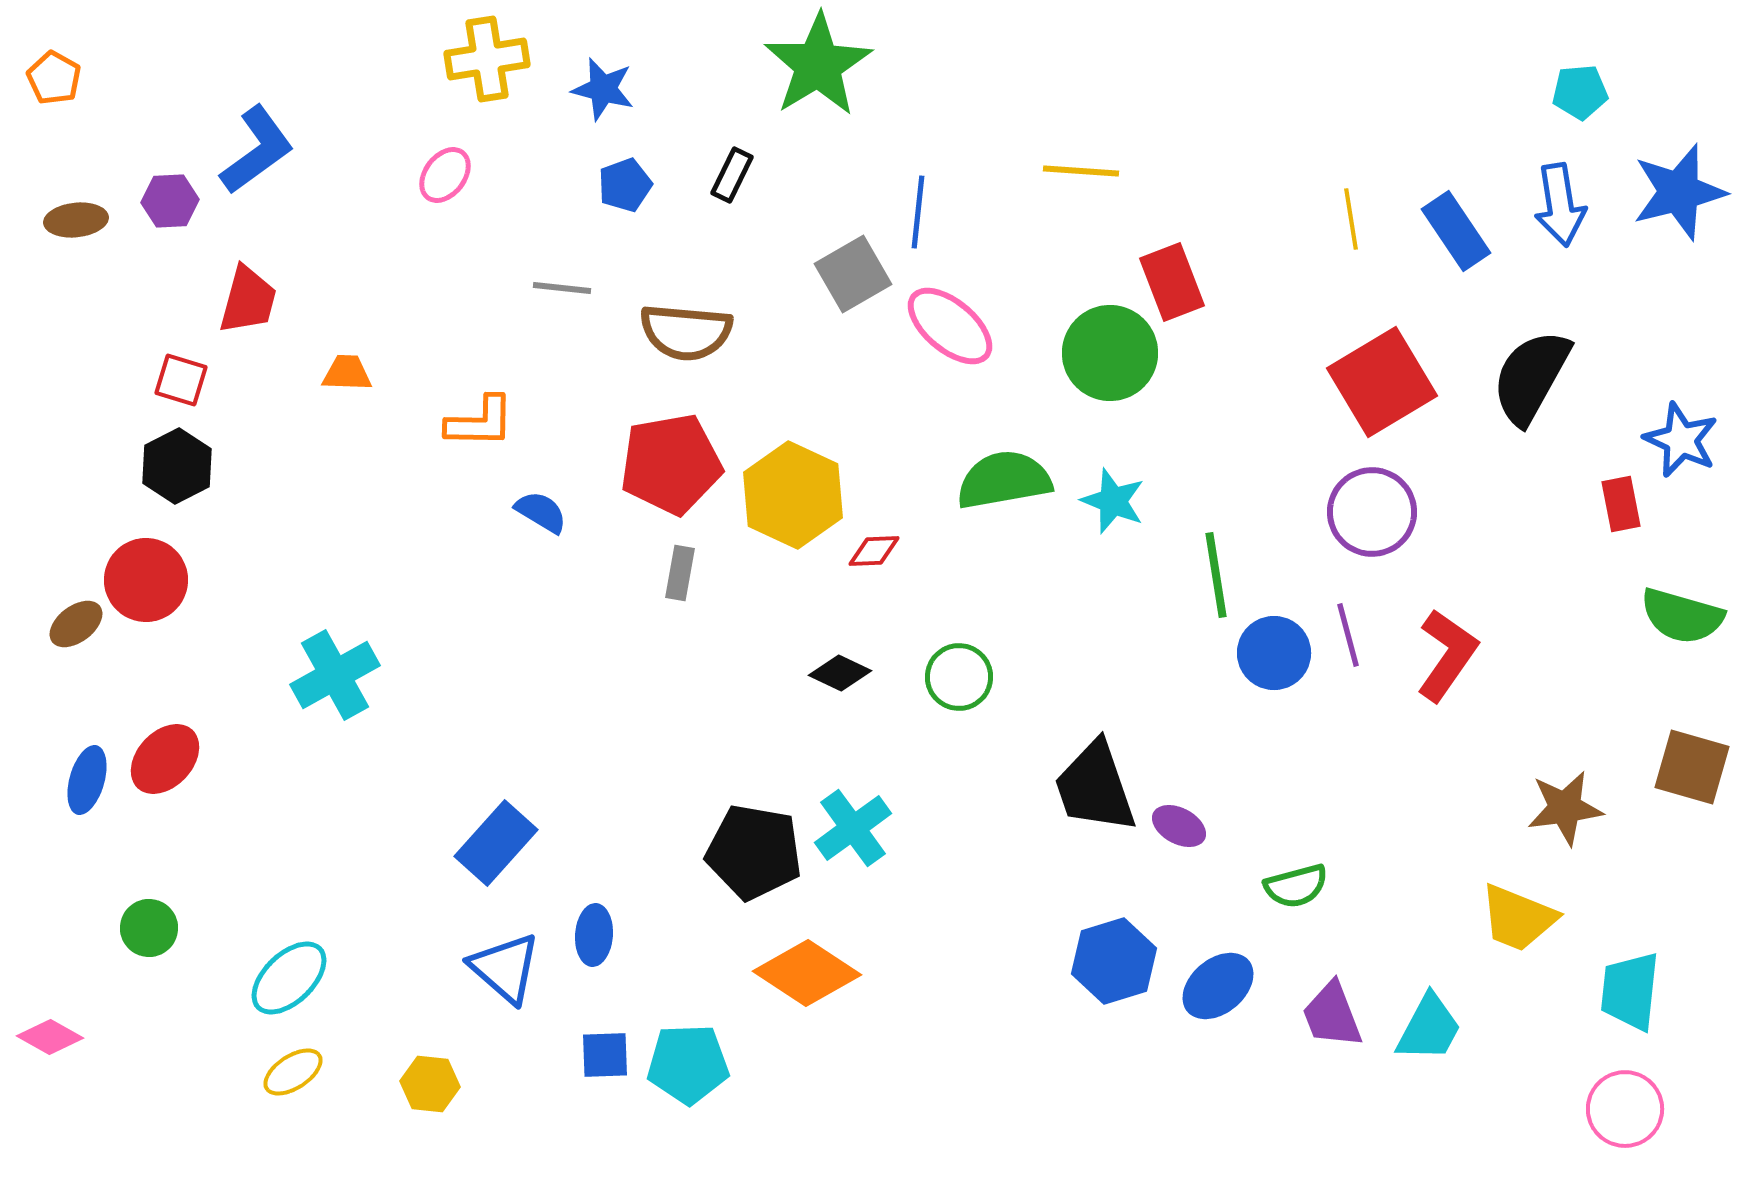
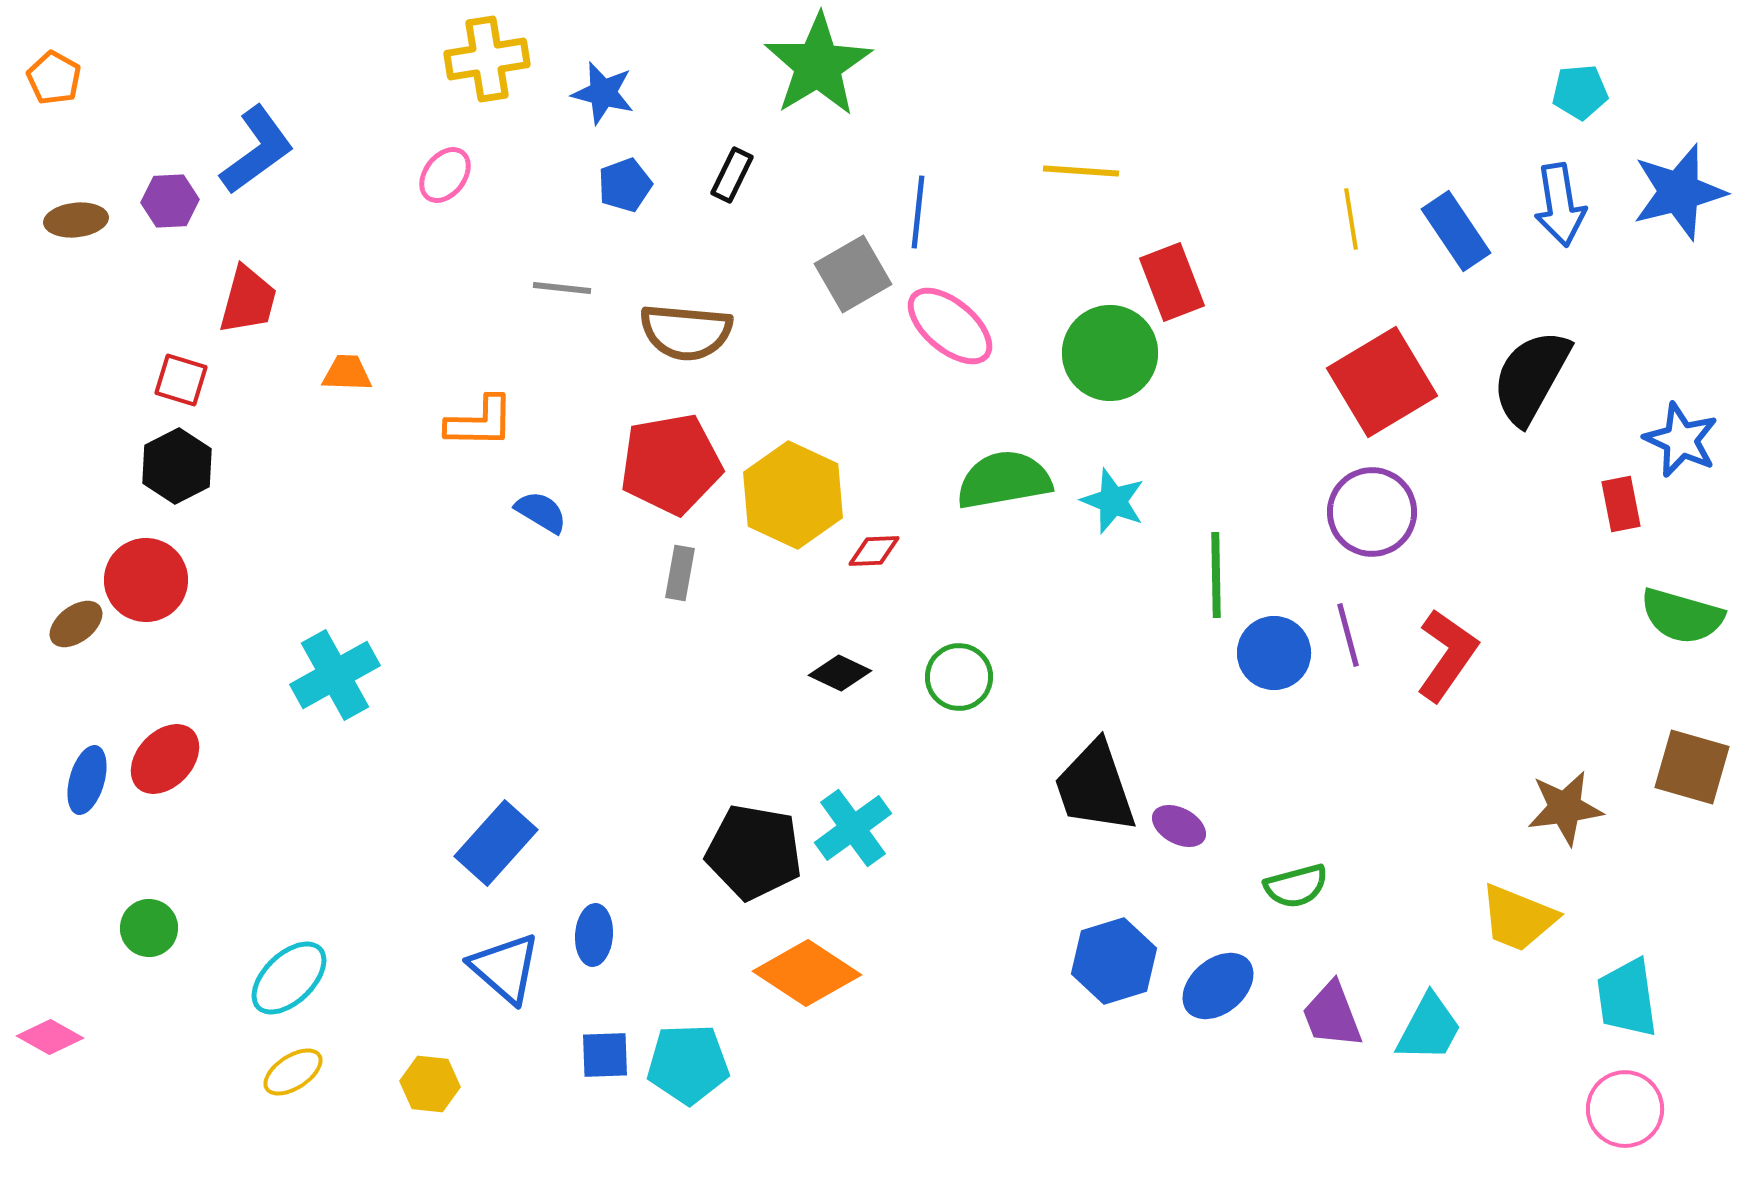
blue star at (603, 89): moved 4 px down
green line at (1216, 575): rotated 8 degrees clockwise
cyan trapezoid at (1630, 991): moved 3 px left, 7 px down; rotated 14 degrees counterclockwise
